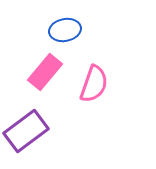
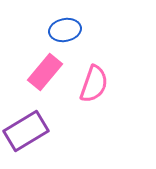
purple rectangle: rotated 6 degrees clockwise
